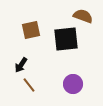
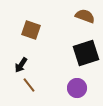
brown semicircle: moved 2 px right
brown square: rotated 30 degrees clockwise
black square: moved 20 px right, 14 px down; rotated 12 degrees counterclockwise
purple circle: moved 4 px right, 4 px down
